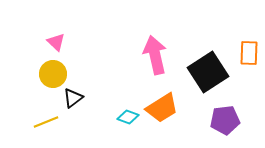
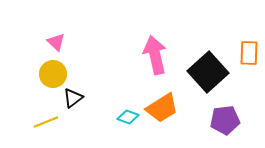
black square: rotated 9 degrees counterclockwise
